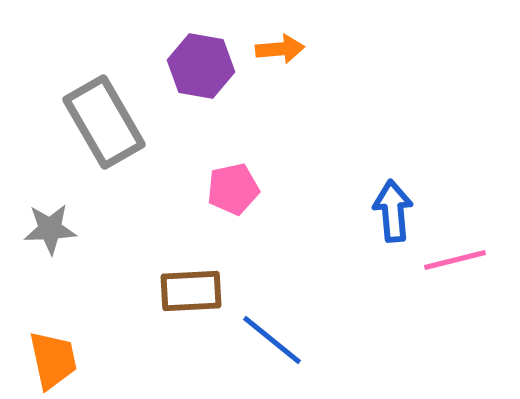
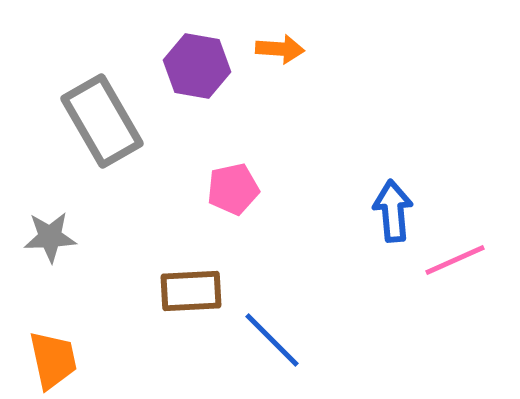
orange arrow: rotated 9 degrees clockwise
purple hexagon: moved 4 px left
gray rectangle: moved 2 px left, 1 px up
gray star: moved 8 px down
pink line: rotated 10 degrees counterclockwise
blue line: rotated 6 degrees clockwise
